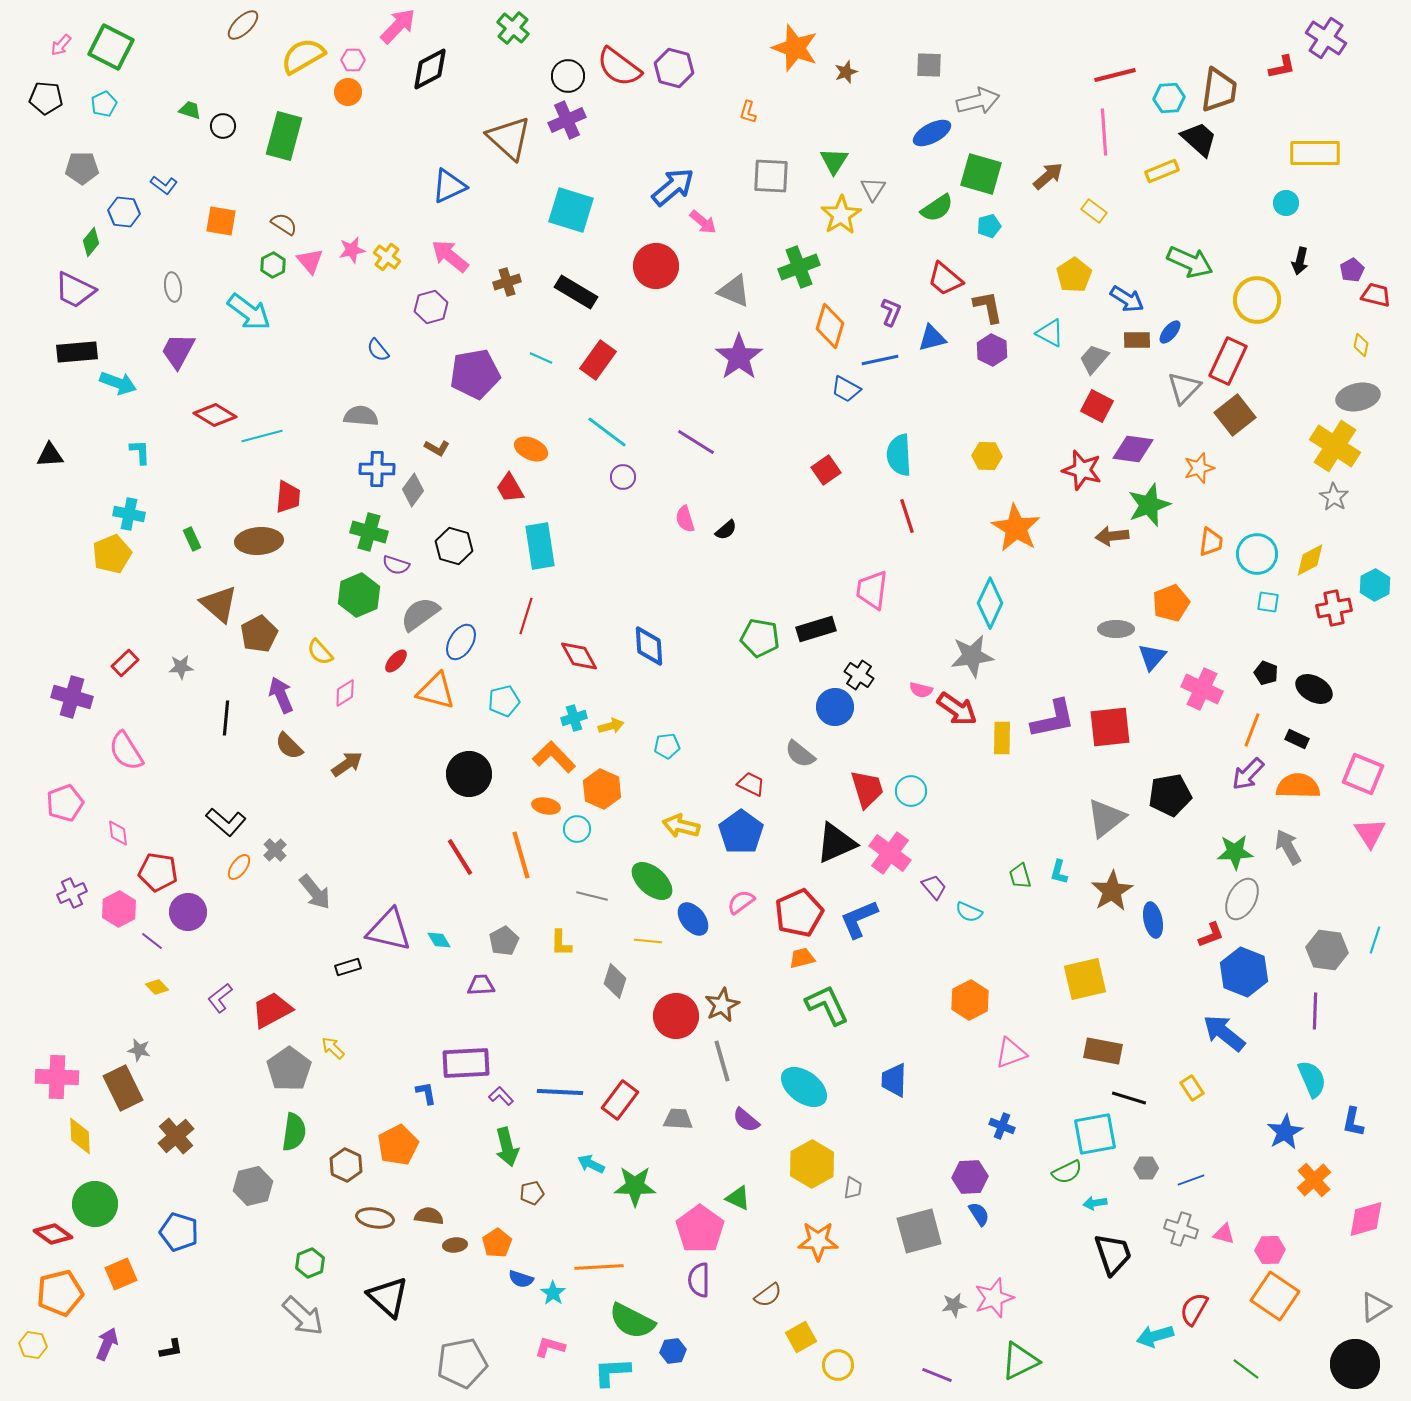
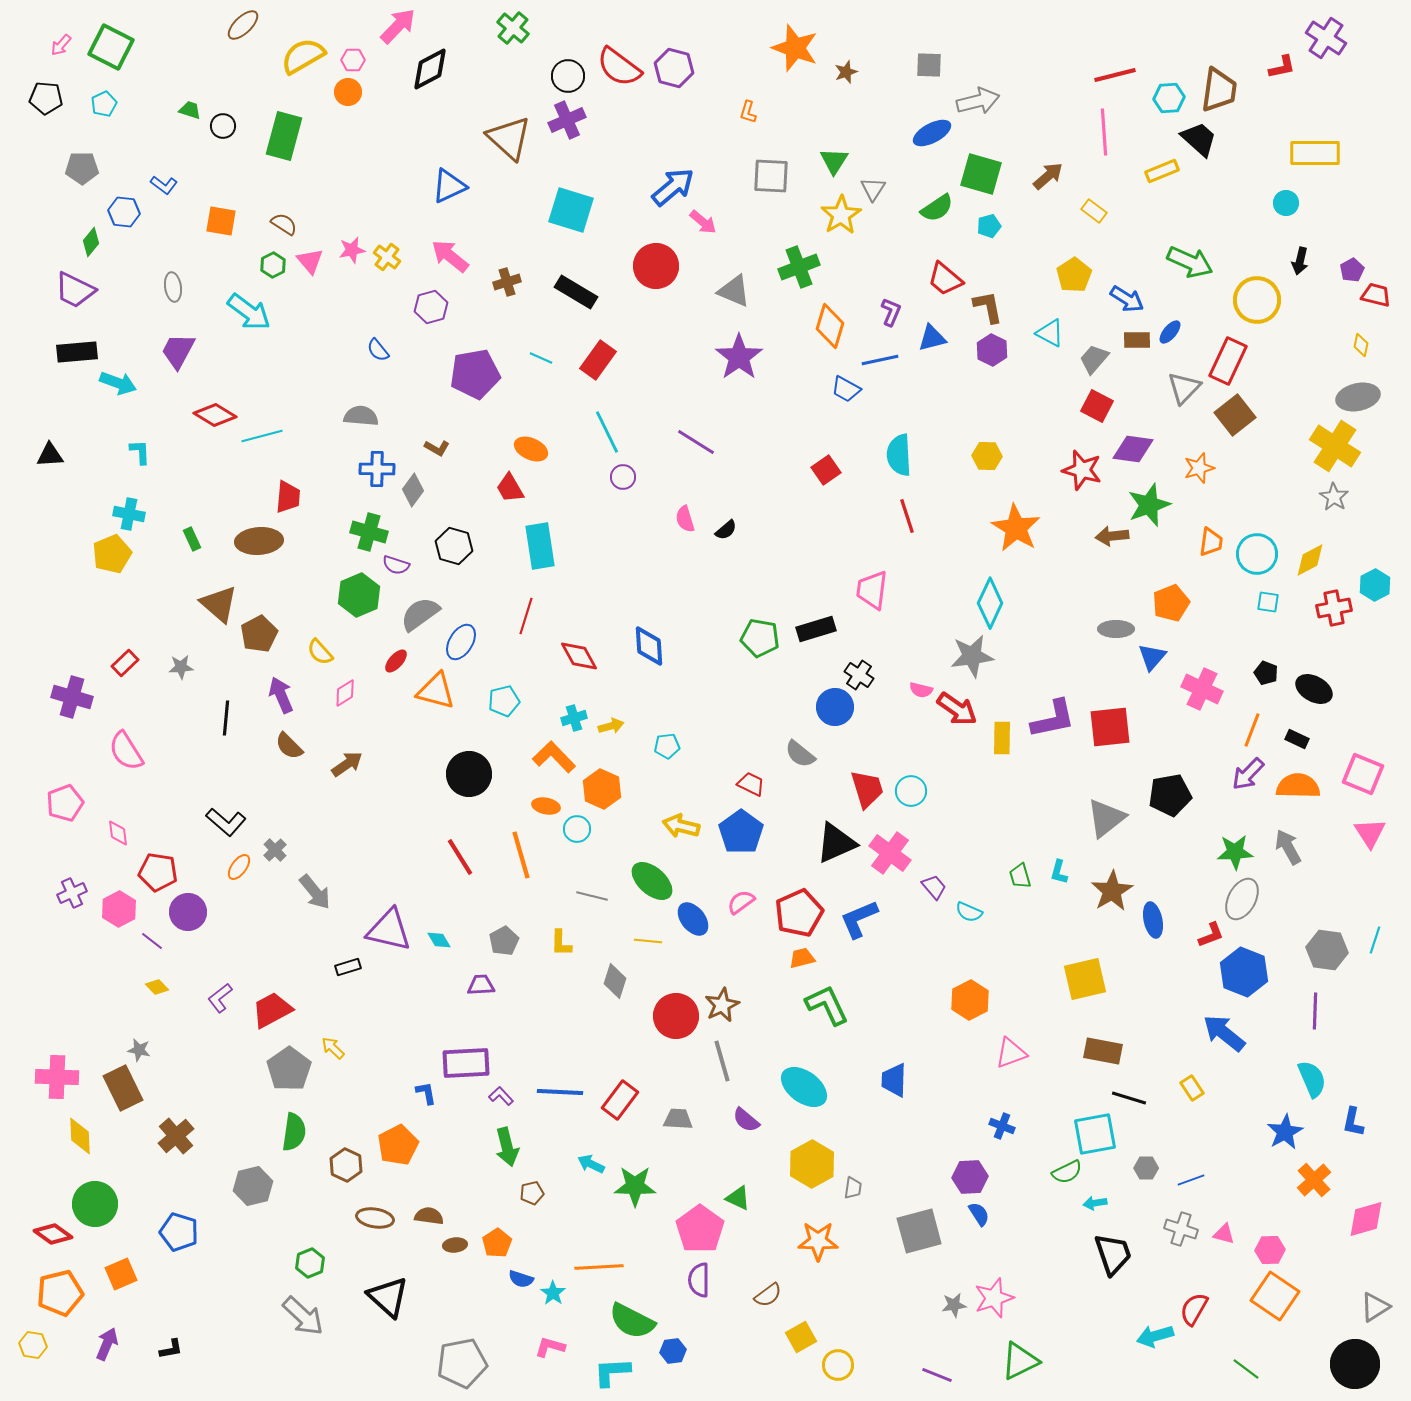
cyan line at (607, 432): rotated 27 degrees clockwise
